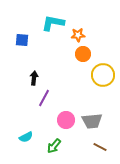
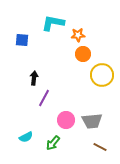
yellow circle: moved 1 px left
green arrow: moved 1 px left, 3 px up
